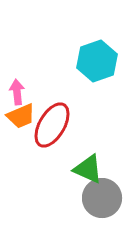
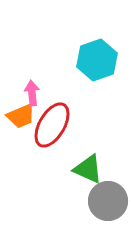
cyan hexagon: moved 1 px up
pink arrow: moved 15 px right, 1 px down
gray circle: moved 6 px right, 3 px down
